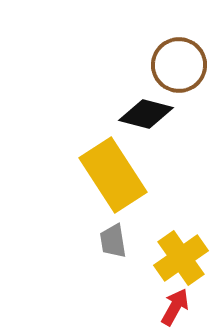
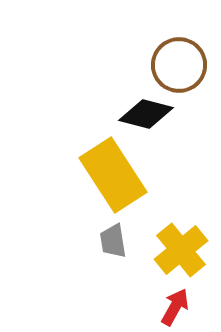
yellow cross: moved 8 px up; rotated 4 degrees counterclockwise
